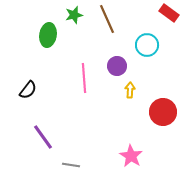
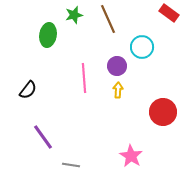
brown line: moved 1 px right
cyan circle: moved 5 px left, 2 px down
yellow arrow: moved 12 px left
